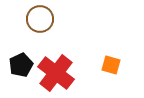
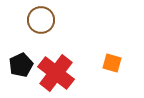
brown circle: moved 1 px right, 1 px down
orange square: moved 1 px right, 2 px up
